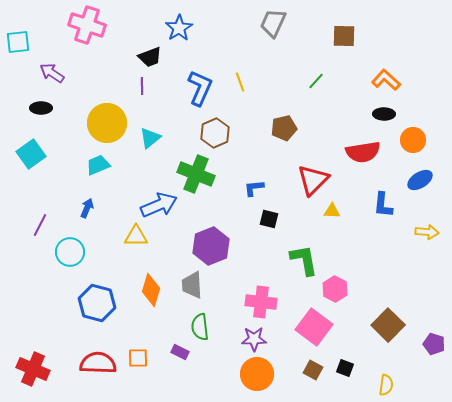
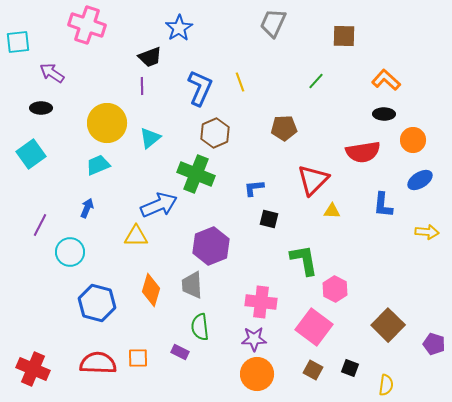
brown pentagon at (284, 128): rotated 10 degrees clockwise
black square at (345, 368): moved 5 px right
